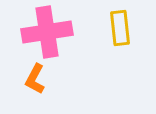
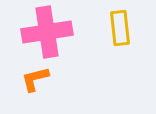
orange L-shape: rotated 48 degrees clockwise
